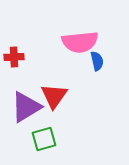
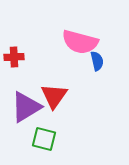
pink semicircle: rotated 21 degrees clockwise
green square: rotated 30 degrees clockwise
